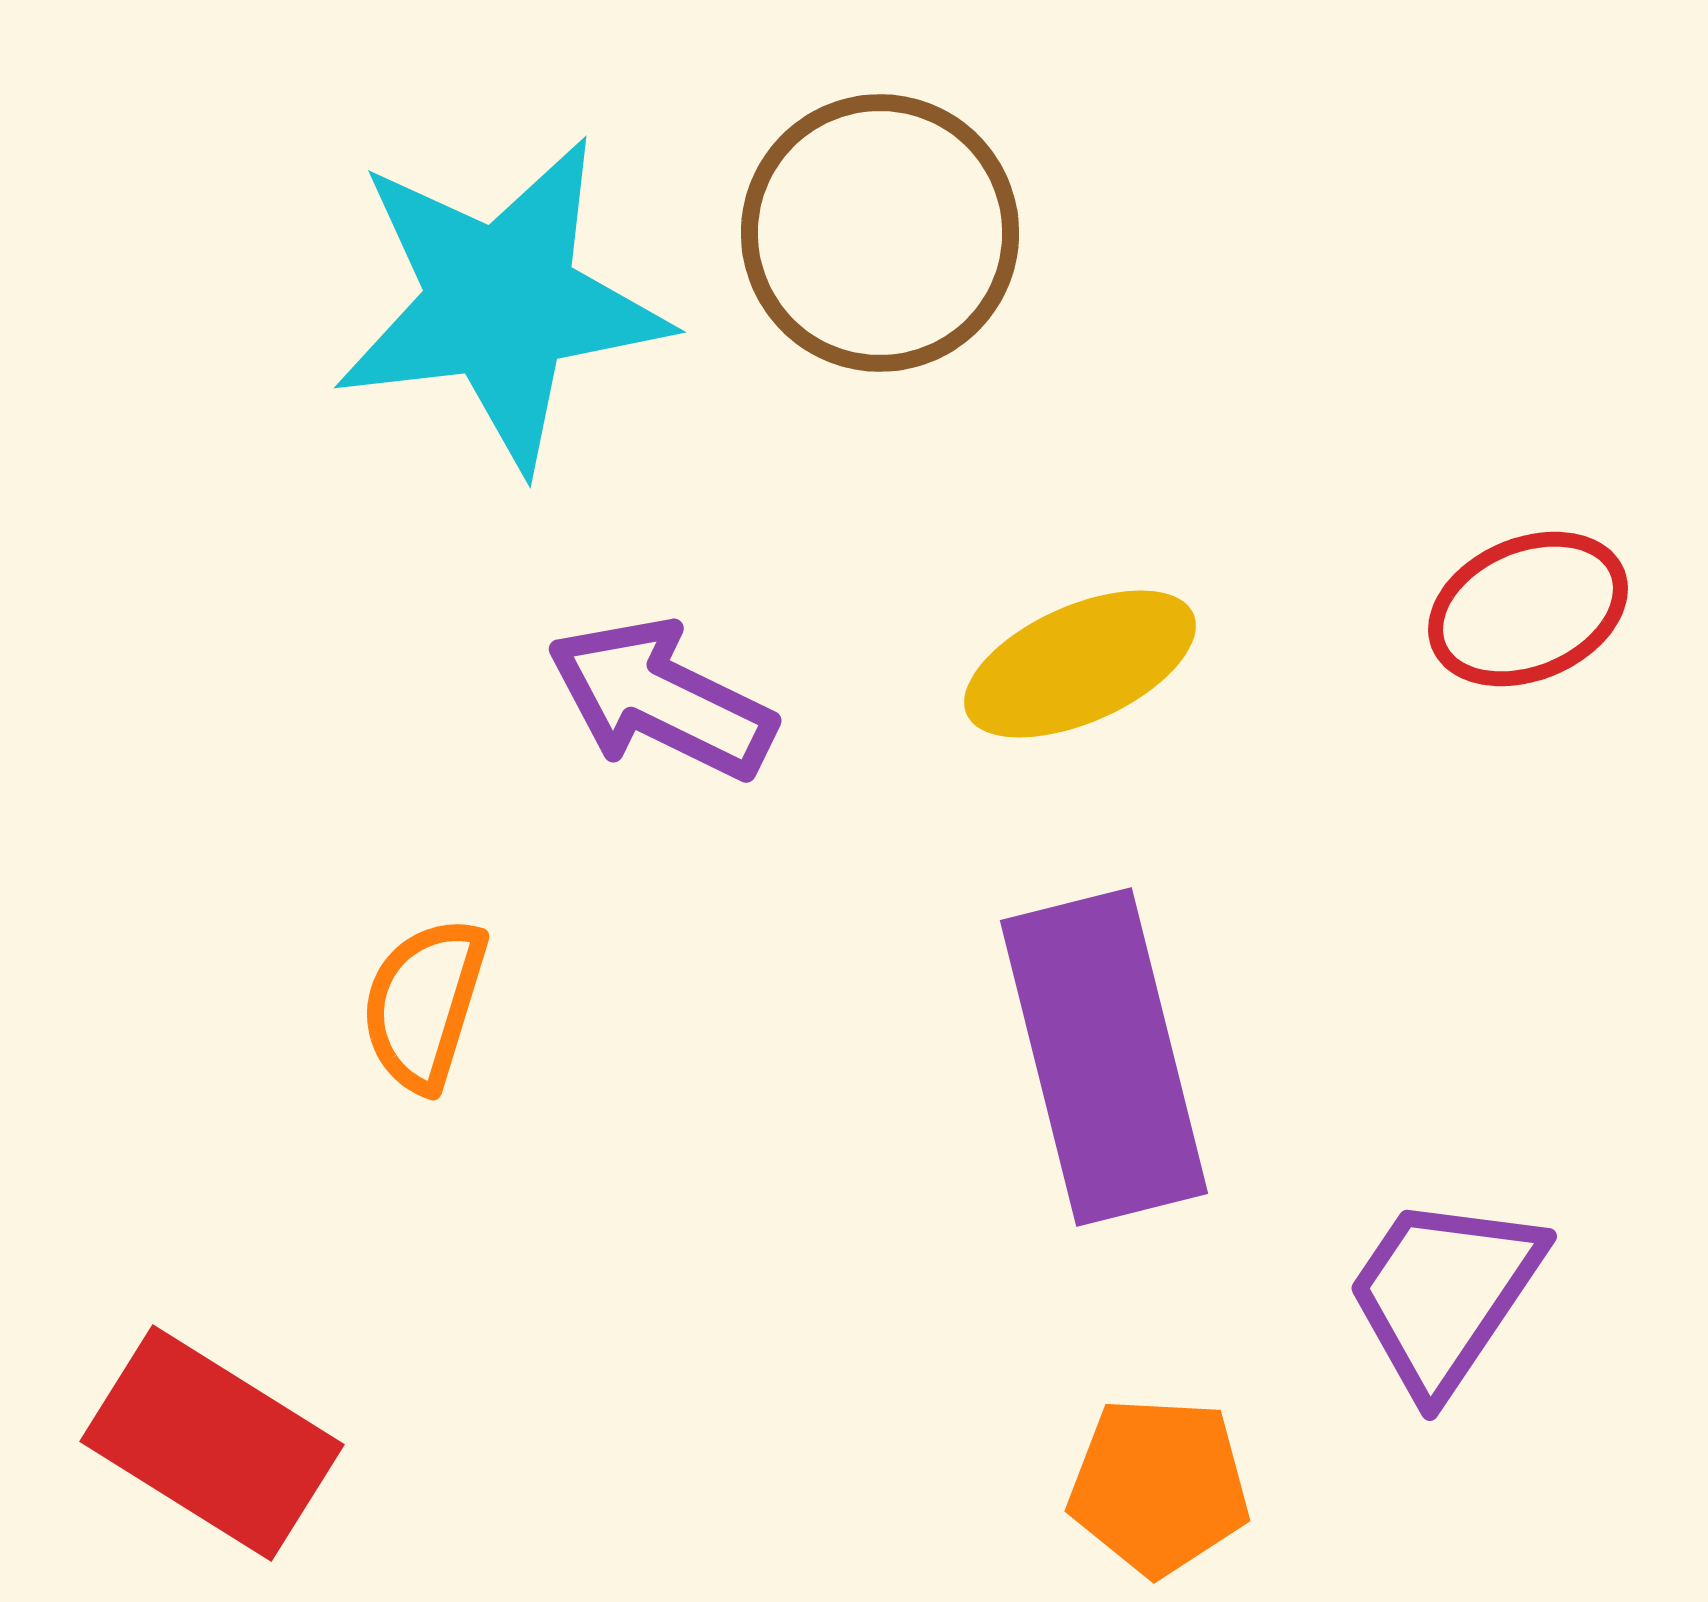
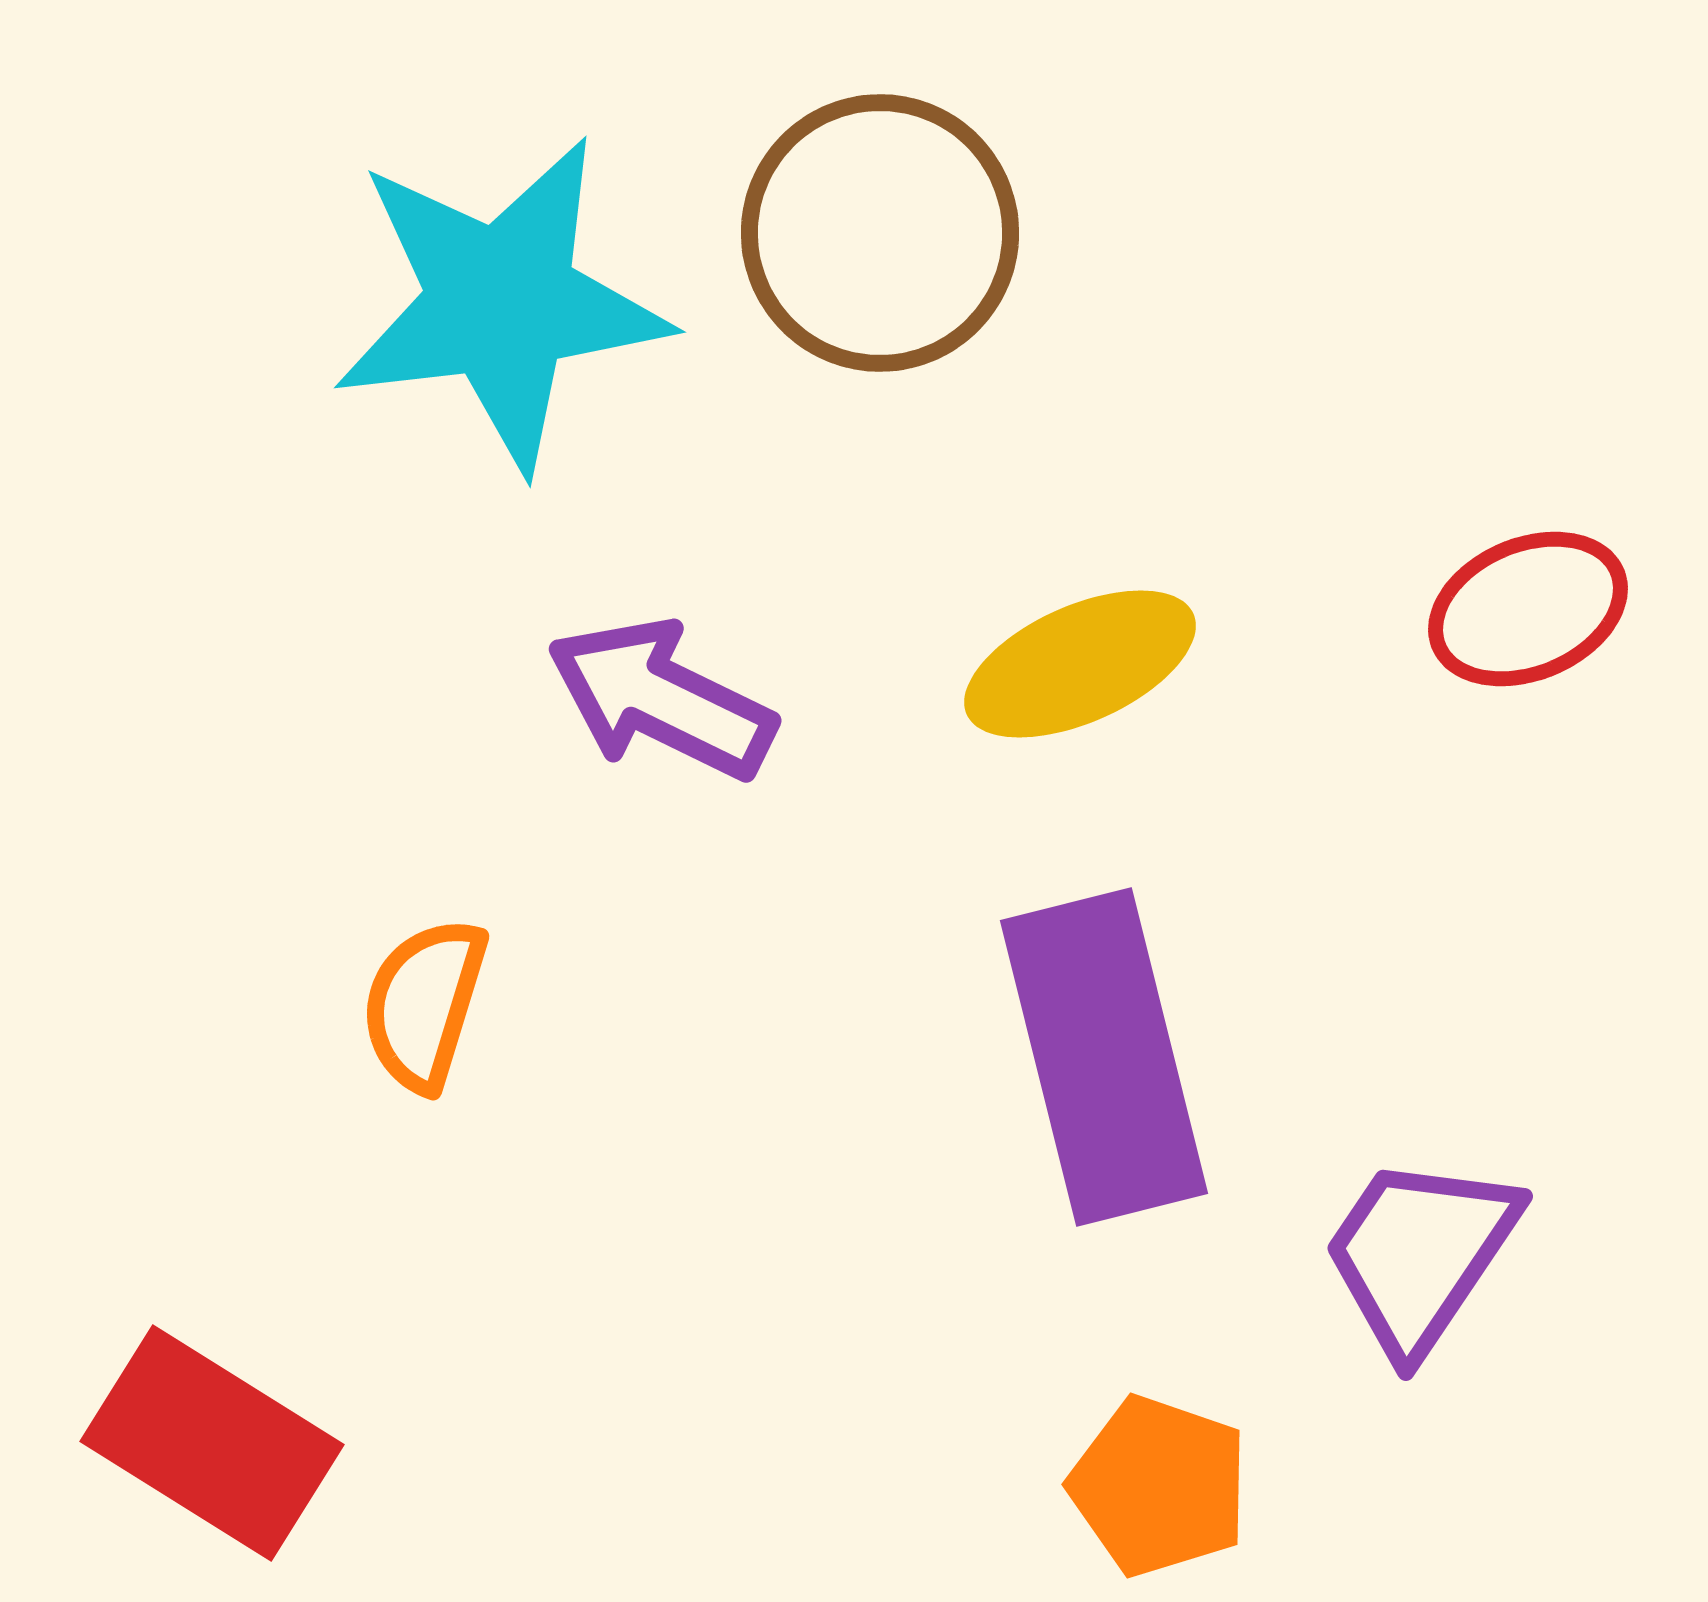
purple trapezoid: moved 24 px left, 40 px up
orange pentagon: rotated 16 degrees clockwise
